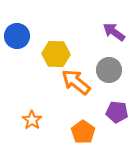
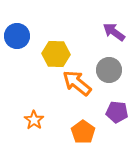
orange arrow: moved 1 px right, 1 px down
orange star: moved 2 px right
